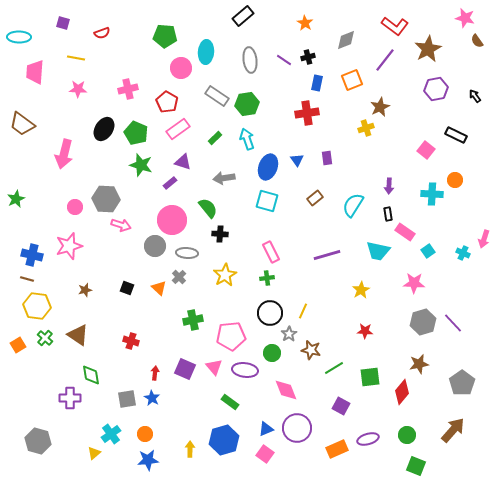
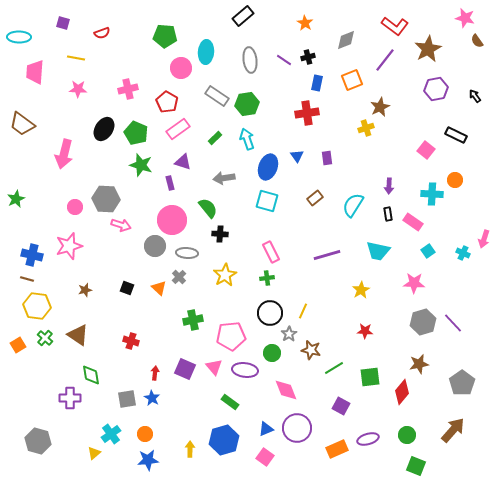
blue triangle at (297, 160): moved 4 px up
purple rectangle at (170, 183): rotated 64 degrees counterclockwise
pink rectangle at (405, 232): moved 8 px right, 10 px up
pink square at (265, 454): moved 3 px down
